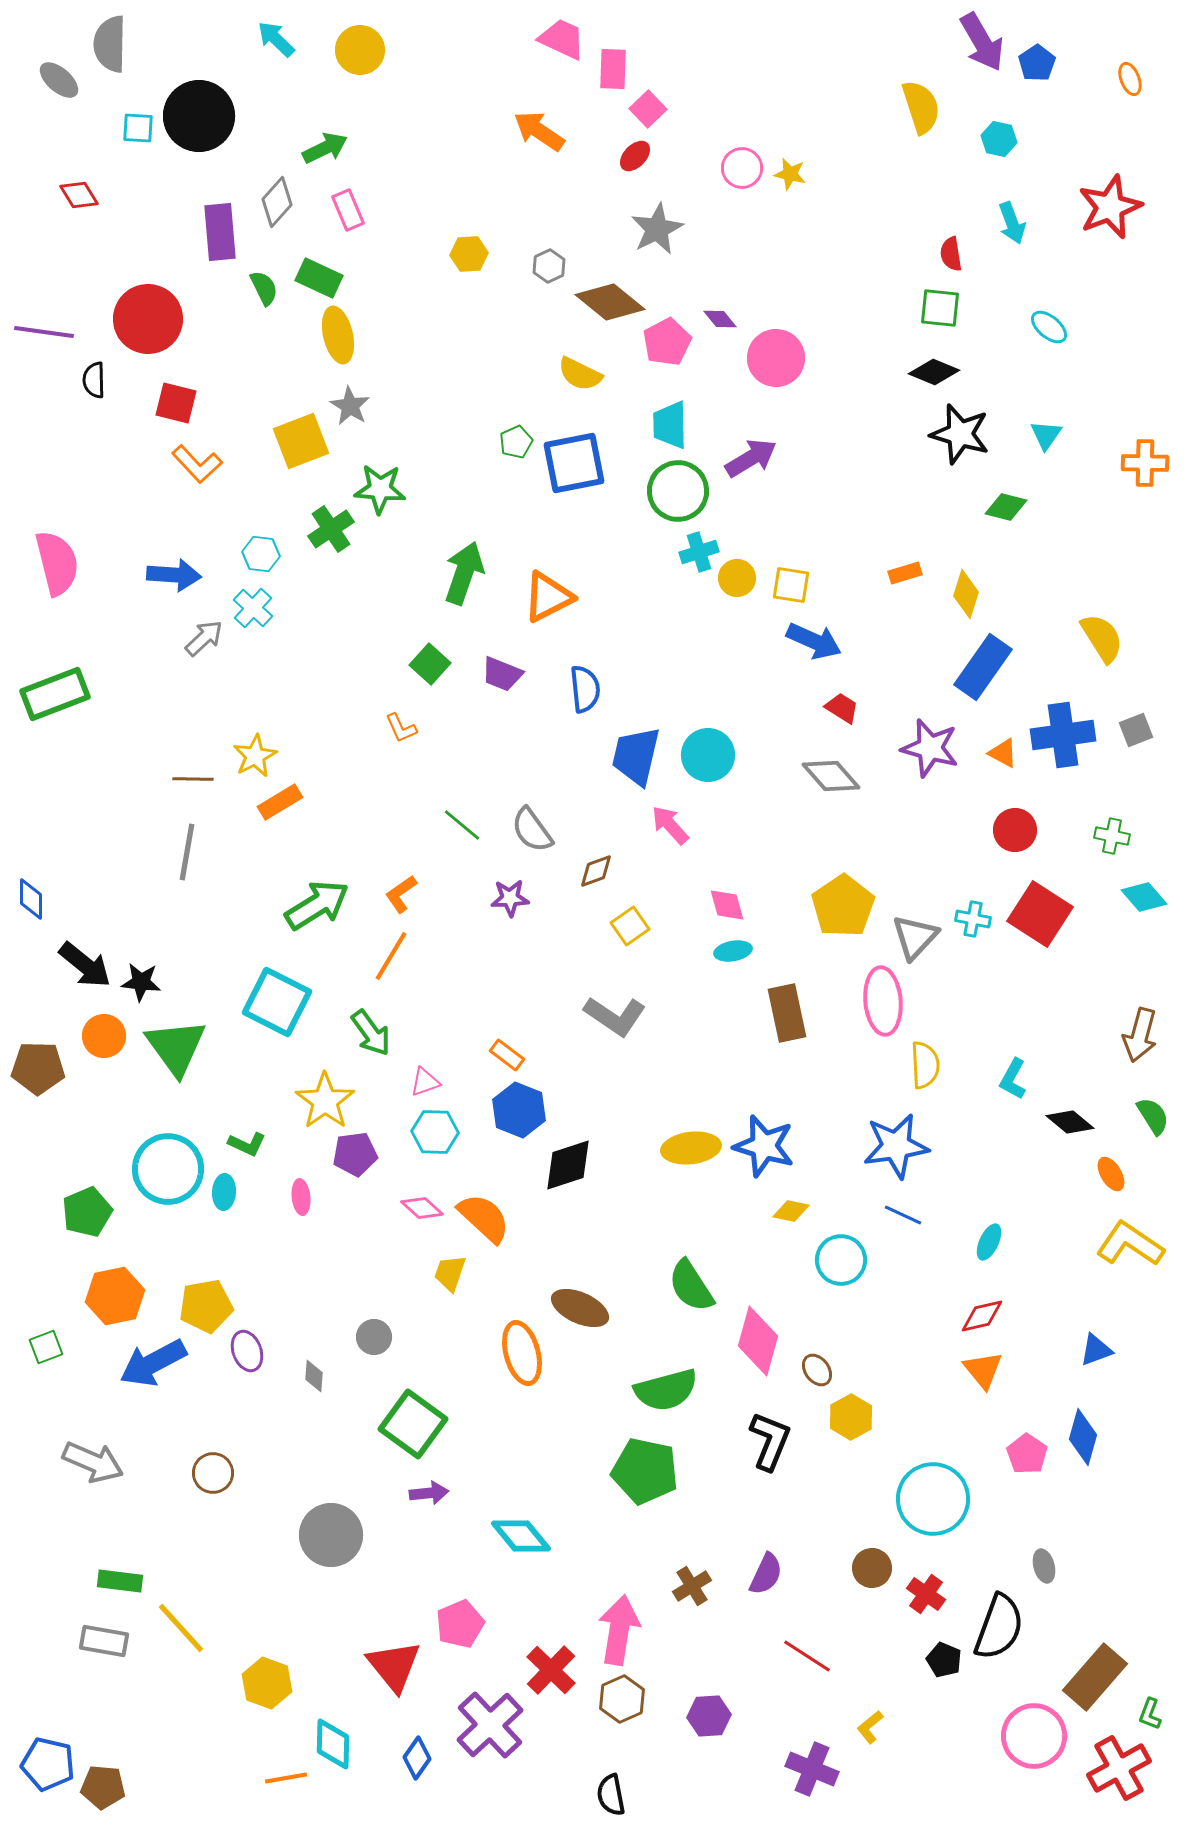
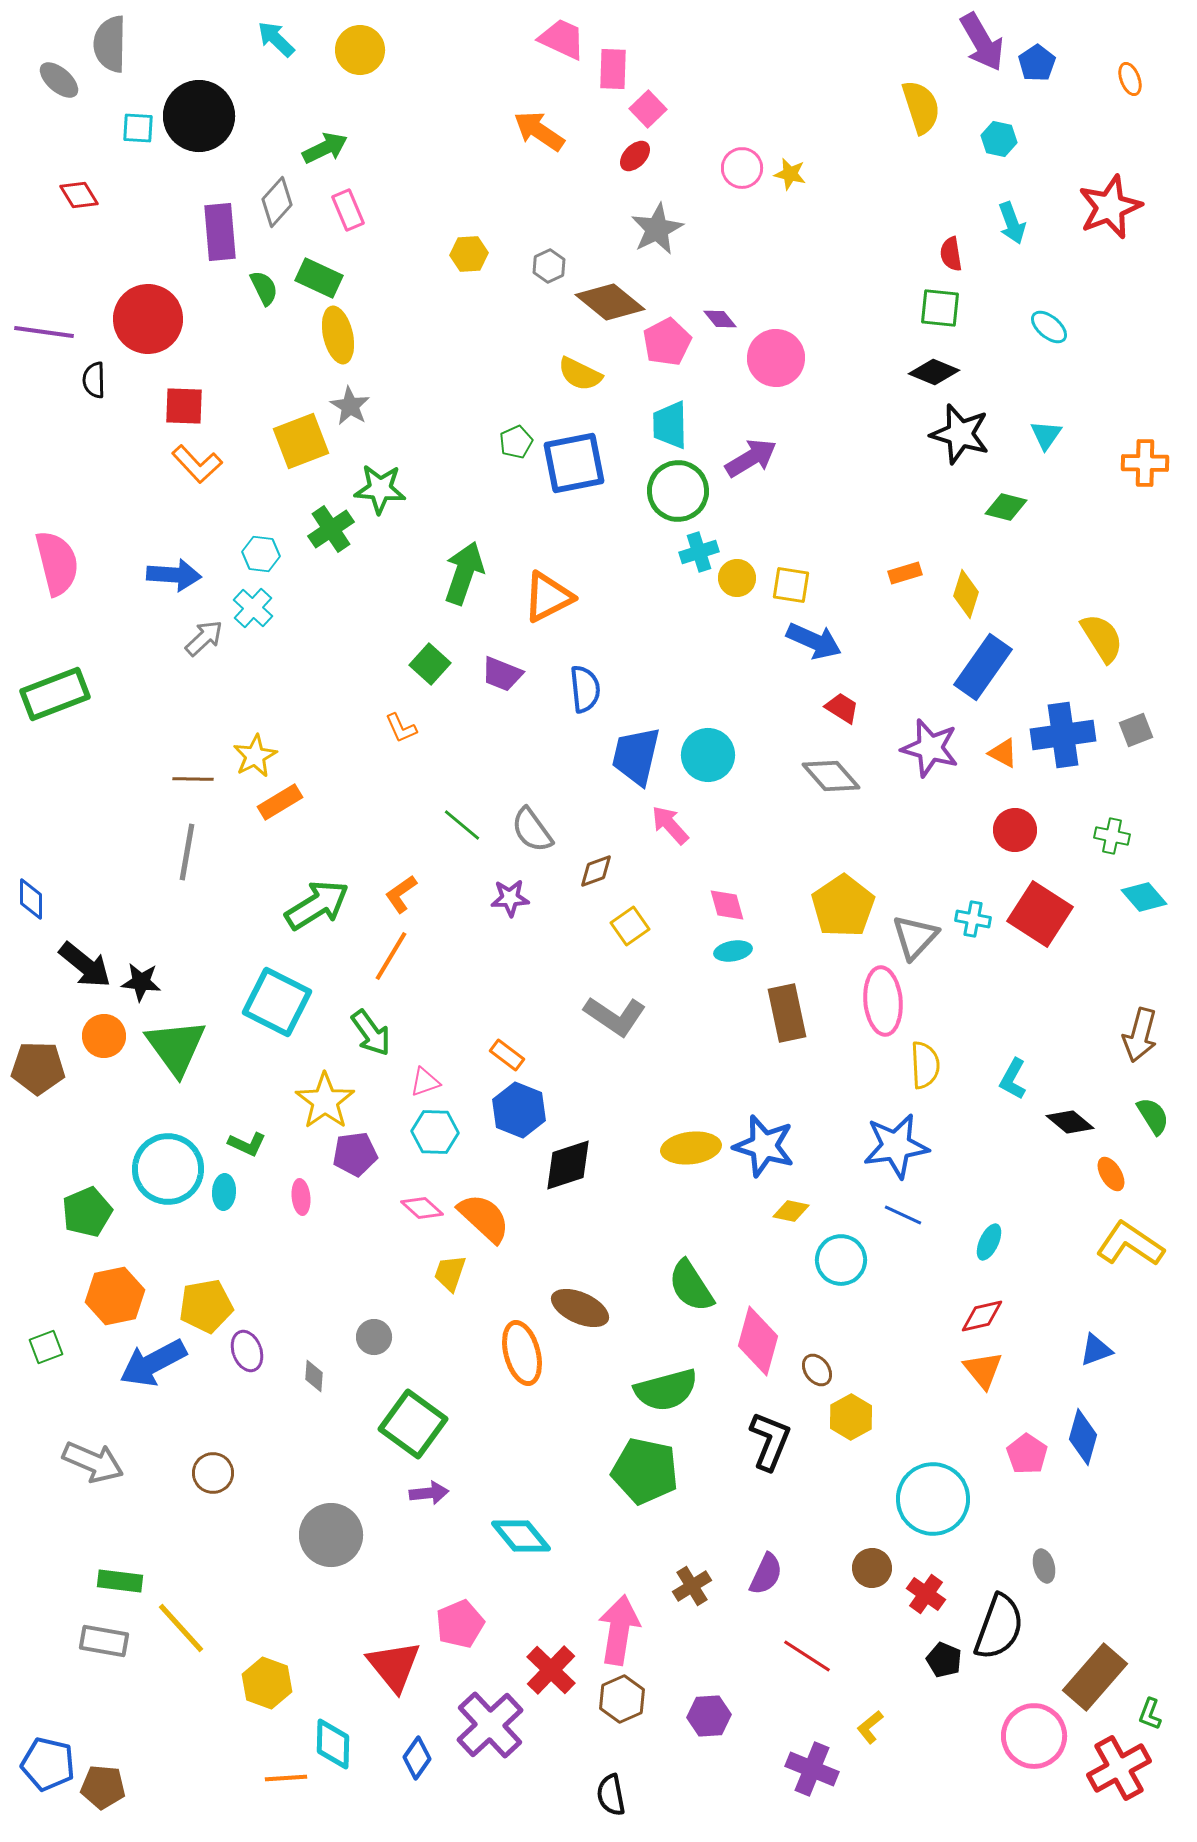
red square at (176, 403): moved 8 px right, 3 px down; rotated 12 degrees counterclockwise
orange line at (286, 1778): rotated 6 degrees clockwise
